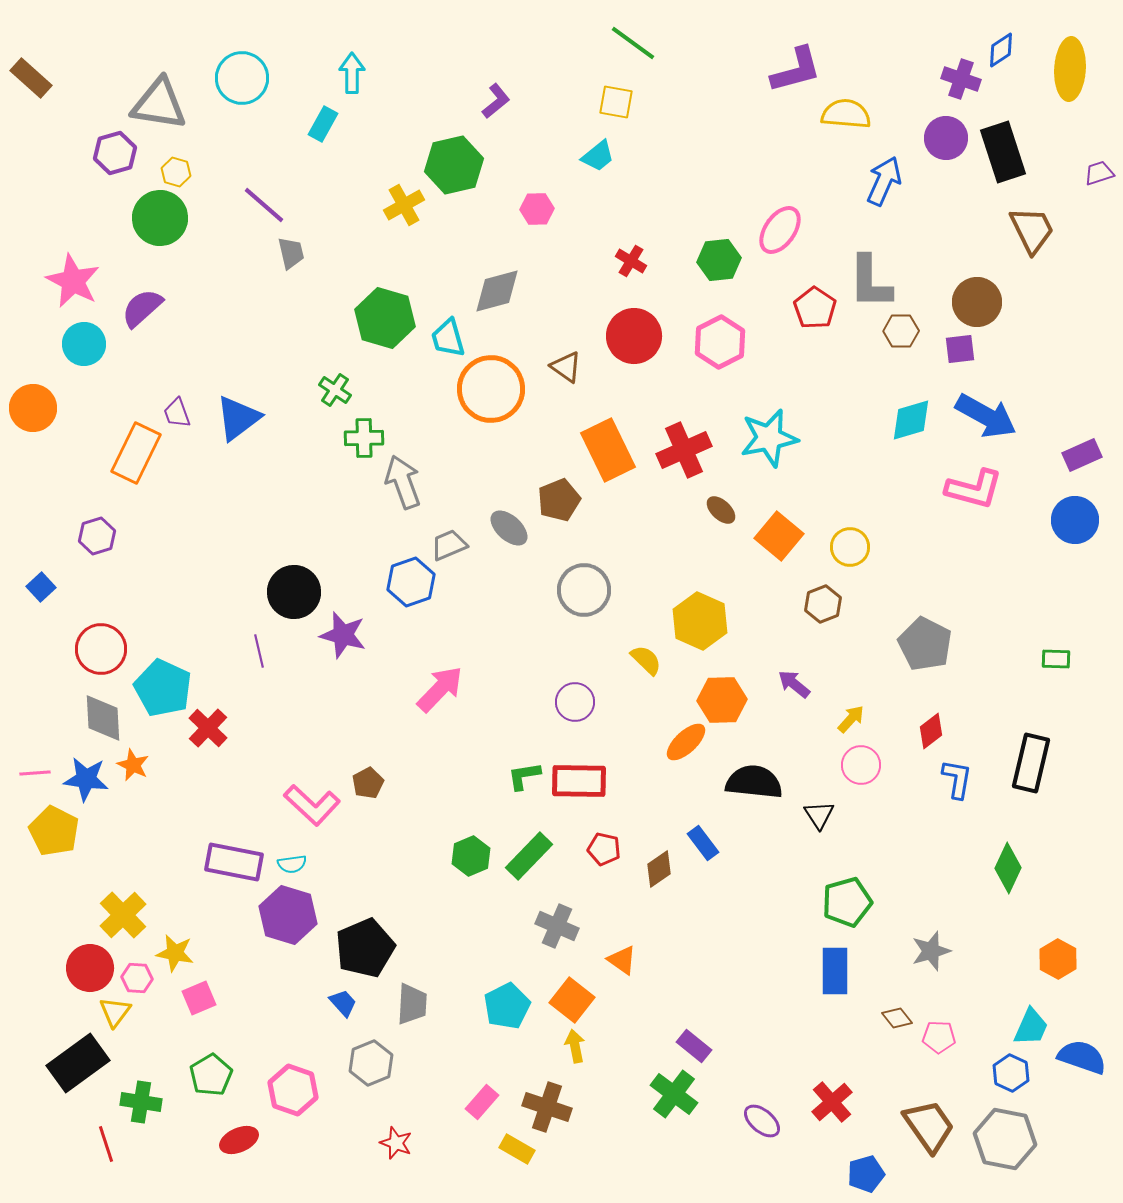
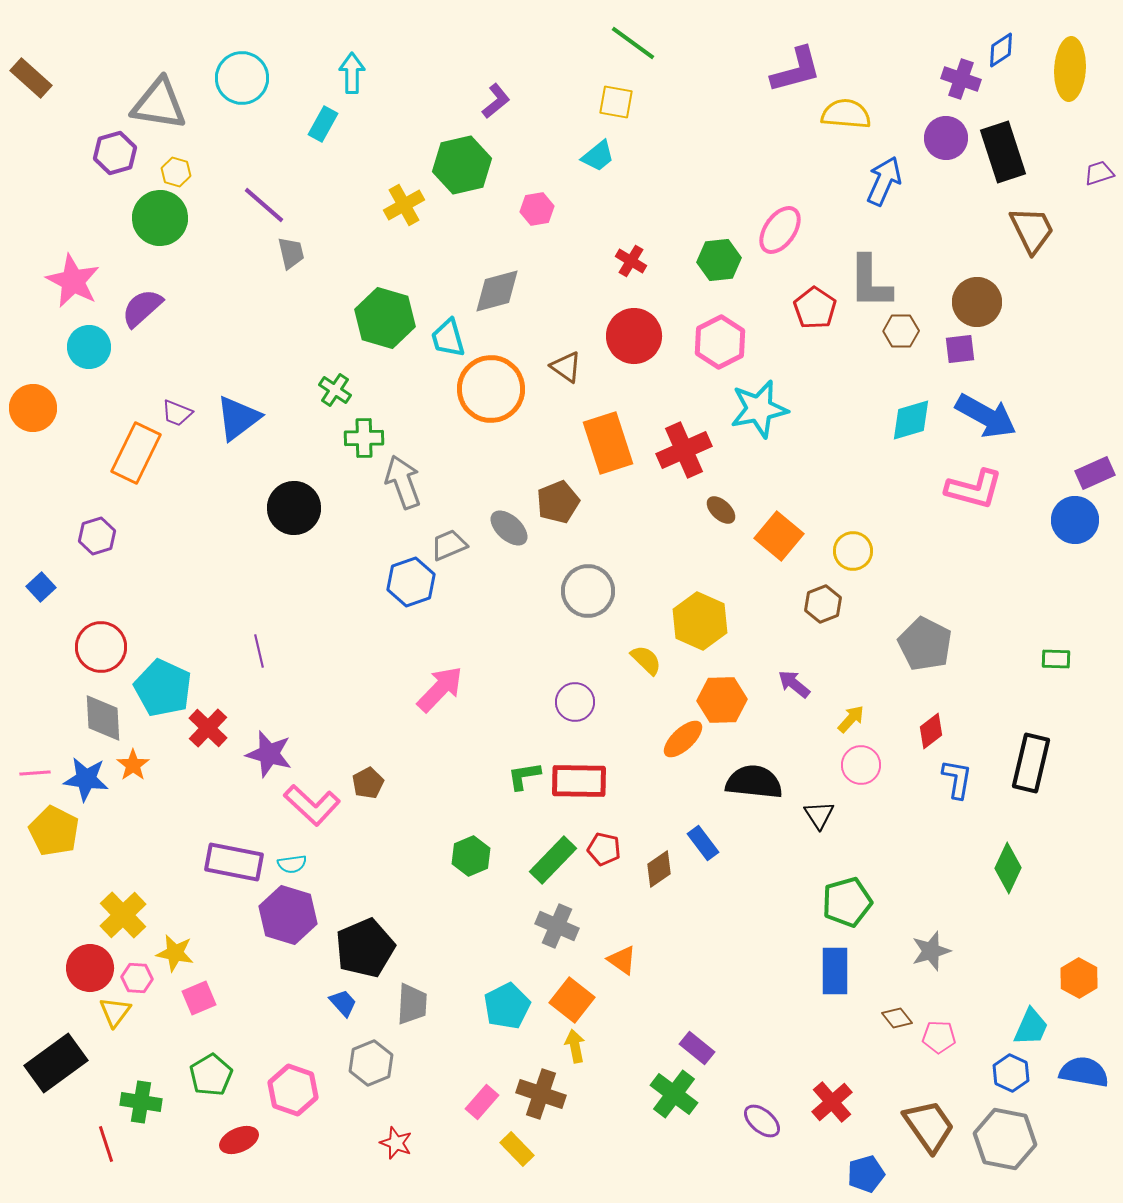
green hexagon at (454, 165): moved 8 px right
pink hexagon at (537, 209): rotated 8 degrees counterclockwise
cyan circle at (84, 344): moved 5 px right, 3 px down
purple trapezoid at (177, 413): rotated 48 degrees counterclockwise
cyan star at (769, 438): moved 10 px left, 29 px up
orange rectangle at (608, 450): moved 7 px up; rotated 8 degrees clockwise
purple rectangle at (1082, 455): moved 13 px right, 18 px down
brown pentagon at (559, 500): moved 1 px left, 2 px down
yellow circle at (850, 547): moved 3 px right, 4 px down
gray circle at (584, 590): moved 4 px right, 1 px down
black circle at (294, 592): moved 84 px up
purple star at (343, 635): moved 74 px left, 119 px down
red circle at (101, 649): moved 2 px up
orange ellipse at (686, 742): moved 3 px left, 3 px up
orange star at (133, 765): rotated 12 degrees clockwise
green rectangle at (529, 856): moved 24 px right, 4 px down
orange hexagon at (1058, 959): moved 21 px right, 19 px down
purple rectangle at (694, 1046): moved 3 px right, 2 px down
blue semicircle at (1082, 1057): moved 2 px right, 15 px down; rotated 9 degrees counterclockwise
black rectangle at (78, 1063): moved 22 px left
brown cross at (547, 1107): moved 6 px left, 13 px up
yellow rectangle at (517, 1149): rotated 16 degrees clockwise
